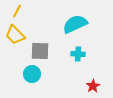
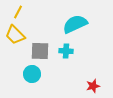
yellow line: moved 1 px right, 1 px down
cyan cross: moved 12 px left, 3 px up
red star: rotated 16 degrees clockwise
